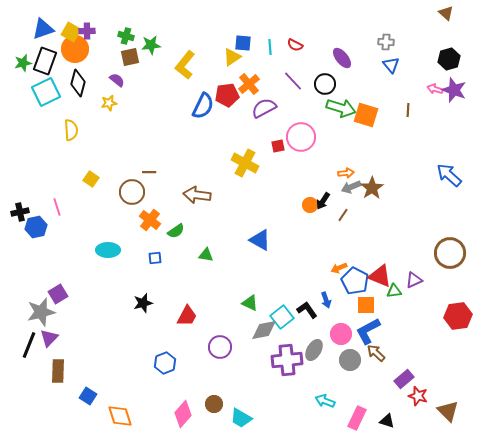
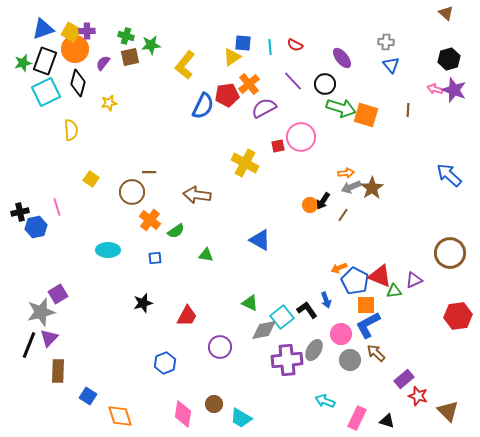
purple semicircle at (117, 80): moved 14 px left, 17 px up; rotated 91 degrees counterclockwise
blue L-shape at (368, 331): moved 6 px up
pink diamond at (183, 414): rotated 32 degrees counterclockwise
